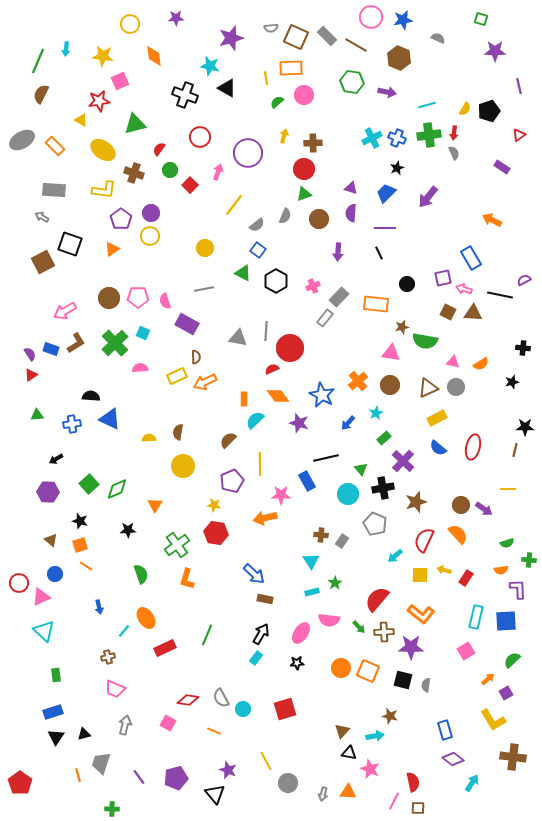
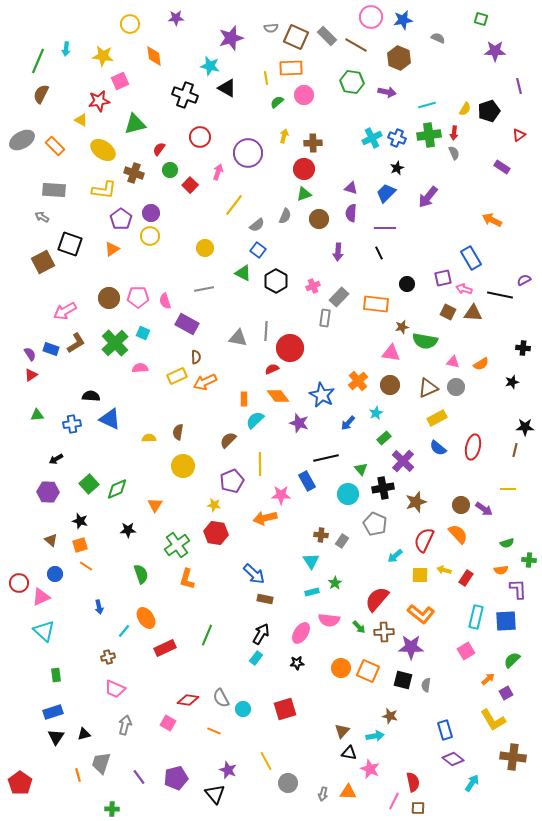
gray rectangle at (325, 318): rotated 30 degrees counterclockwise
